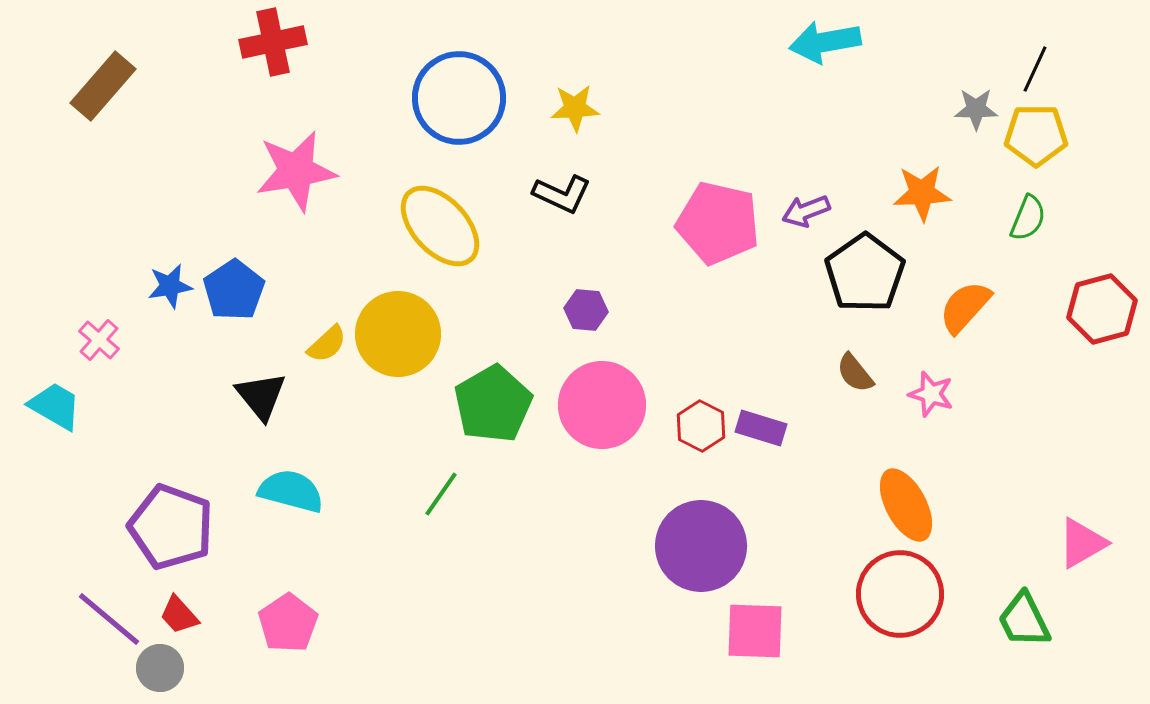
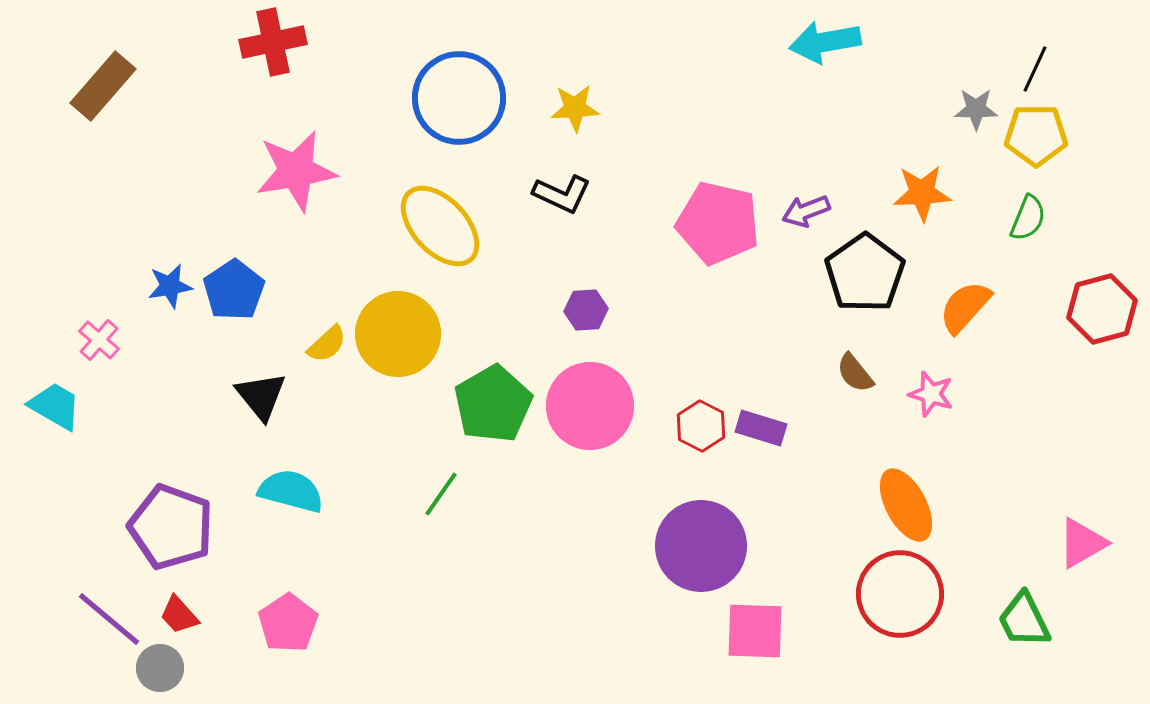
purple hexagon at (586, 310): rotated 9 degrees counterclockwise
pink circle at (602, 405): moved 12 px left, 1 px down
